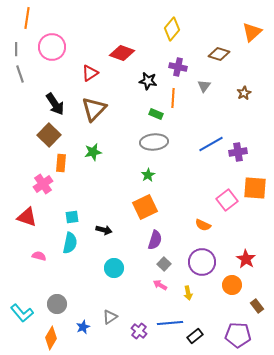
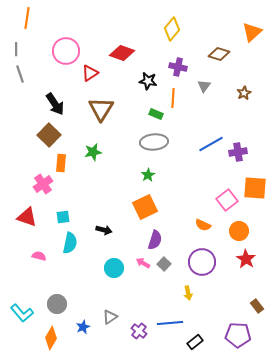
pink circle at (52, 47): moved 14 px right, 4 px down
brown triangle at (94, 109): moved 7 px right; rotated 12 degrees counterclockwise
cyan square at (72, 217): moved 9 px left
pink arrow at (160, 285): moved 17 px left, 22 px up
orange circle at (232, 285): moved 7 px right, 54 px up
black rectangle at (195, 336): moved 6 px down
